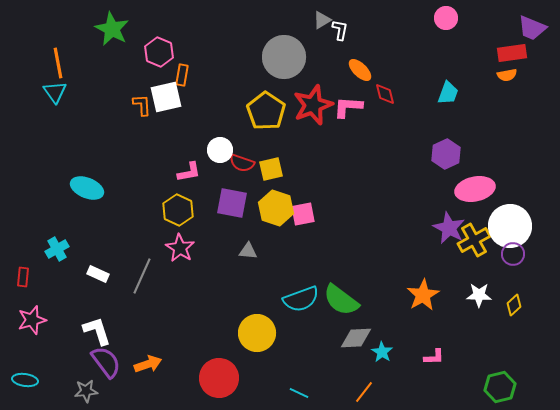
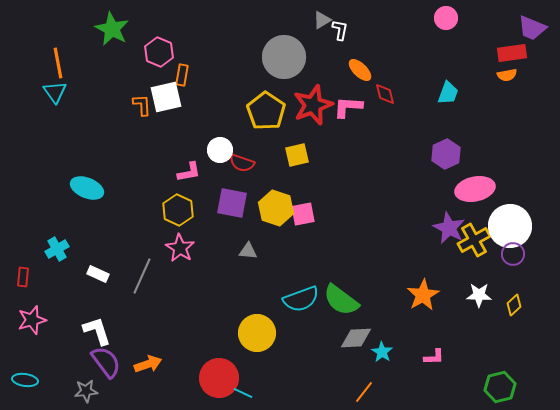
yellow square at (271, 169): moved 26 px right, 14 px up
cyan line at (299, 393): moved 56 px left
